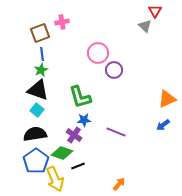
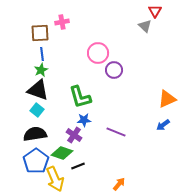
brown square: rotated 18 degrees clockwise
